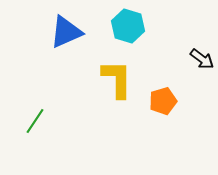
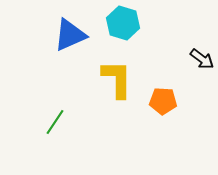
cyan hexagon: moved 5 px left, 3 px up
blue triangle: moved 4 px right, 3 px down
orange pentagon: rotated 20 degrees clockwise
green line: moved 20 px right, 1 px down
